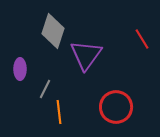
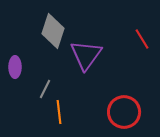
purple ellipse: moved 5 px left, 2 px up
red circle: moved 8 px right, 5 px down
